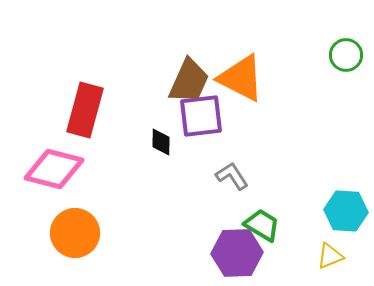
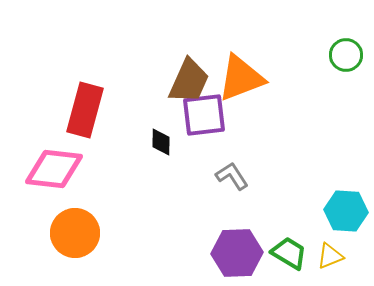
orange triangle: rotated 48 degrees counterclockwise
purple square: moved 3 px right, 1 px up
pink diamond: rotated 8 degrees counterclockwise
green trapezoid: moved 27 px right, 28 px down
